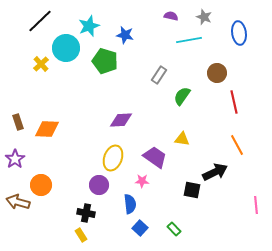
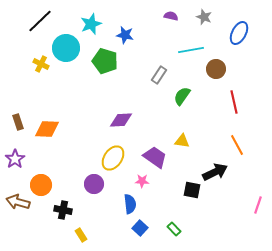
cyan star: moved 2 px right, 2 px up
blue ellipse: rotated 35 degrees clockwise
cyan line: moved 2 px right, 10 px down
yellow cross: rotated 21 degrees counterclockwise
brown circle: moved 1 px left, 4 px up
yellow triangle: moved 2 px down
yellow ellipse: rotated 15 degrees clockwise
purple circle: moved 5 px left, 1 px up
pink line: moved 2 px right; rotated 24 degrees clockwise
black cross: moved 23 px left, 3 px up
